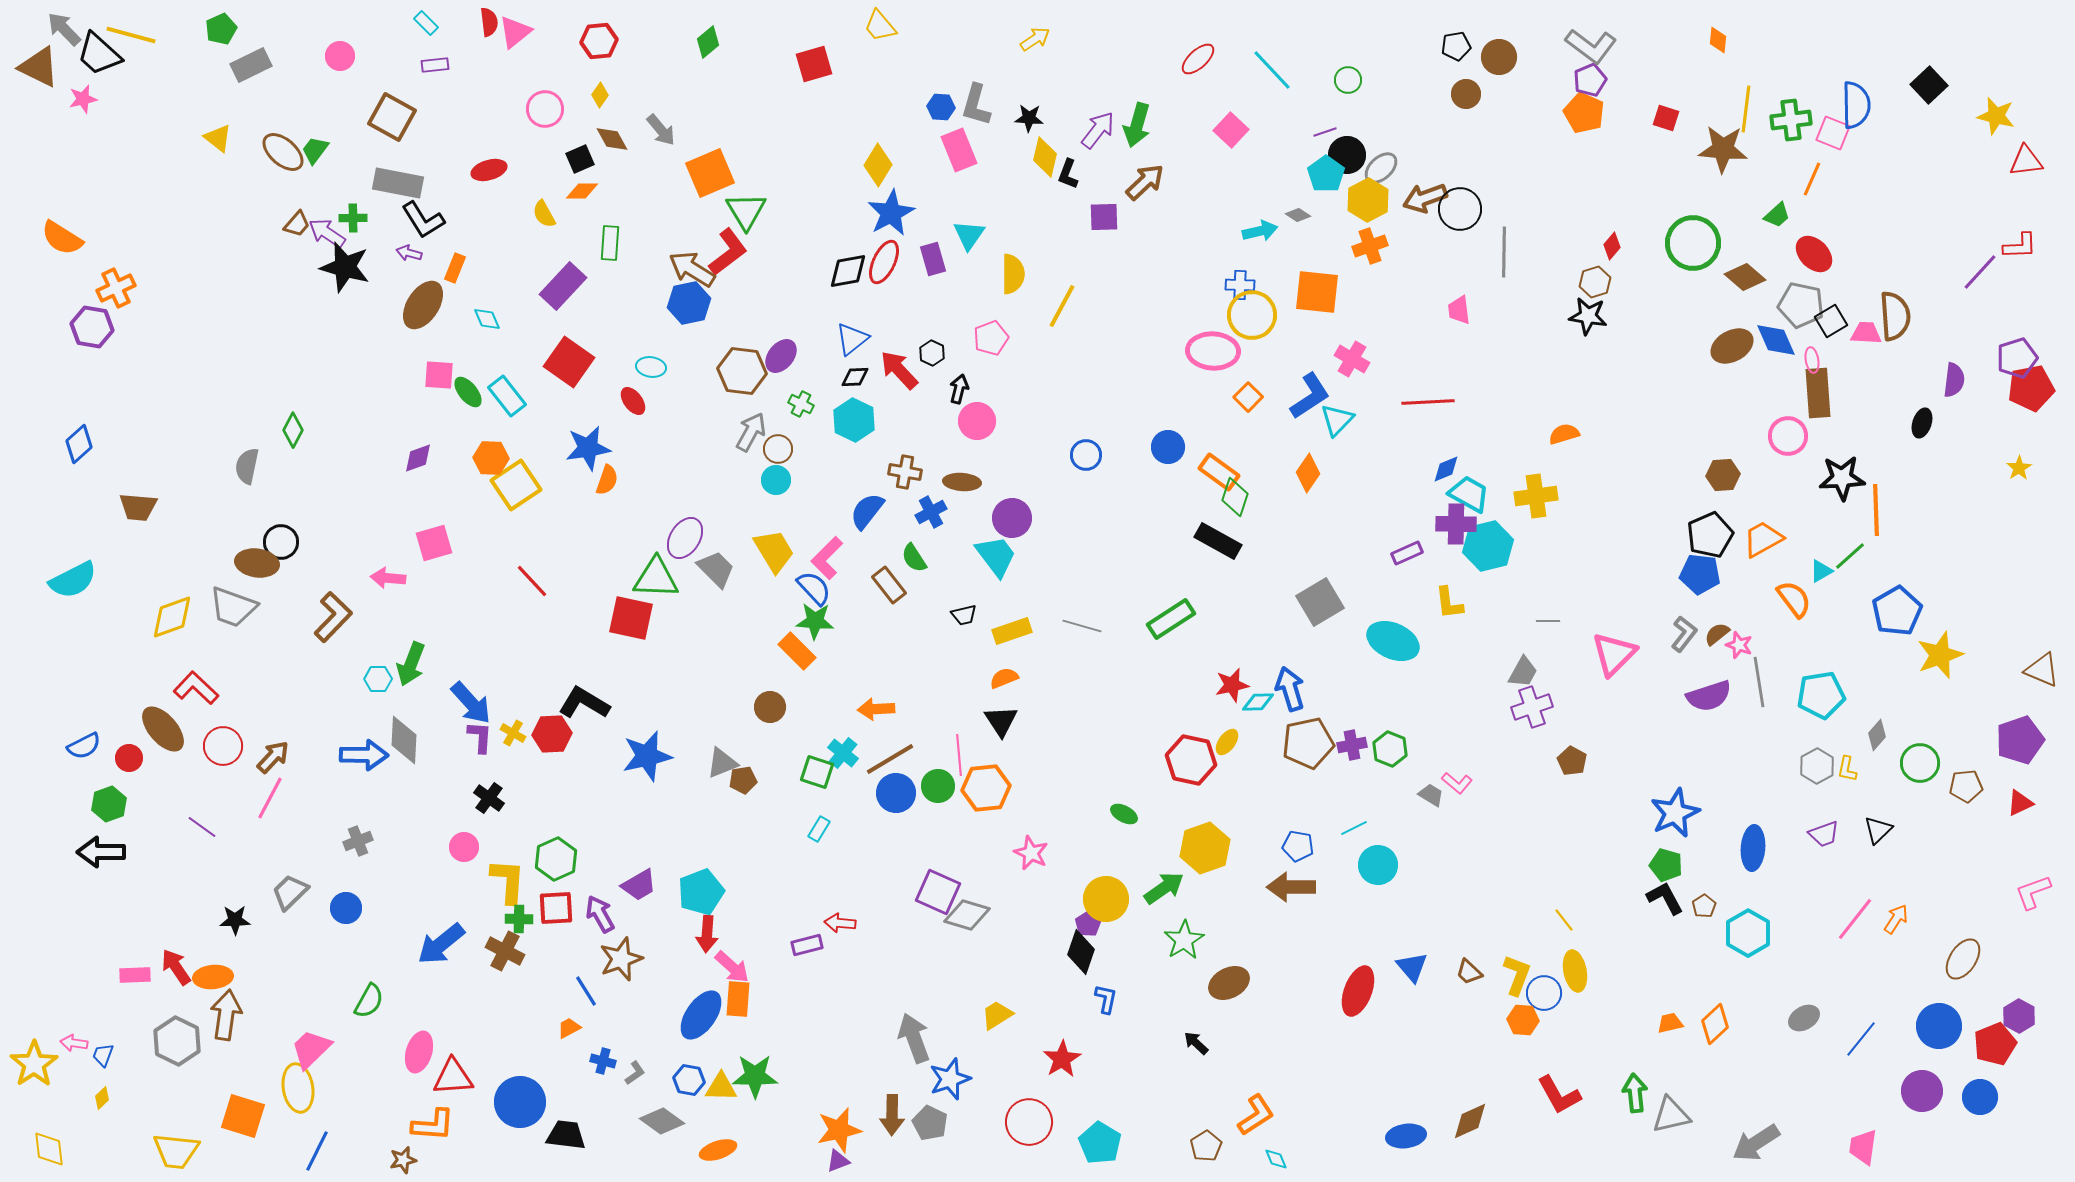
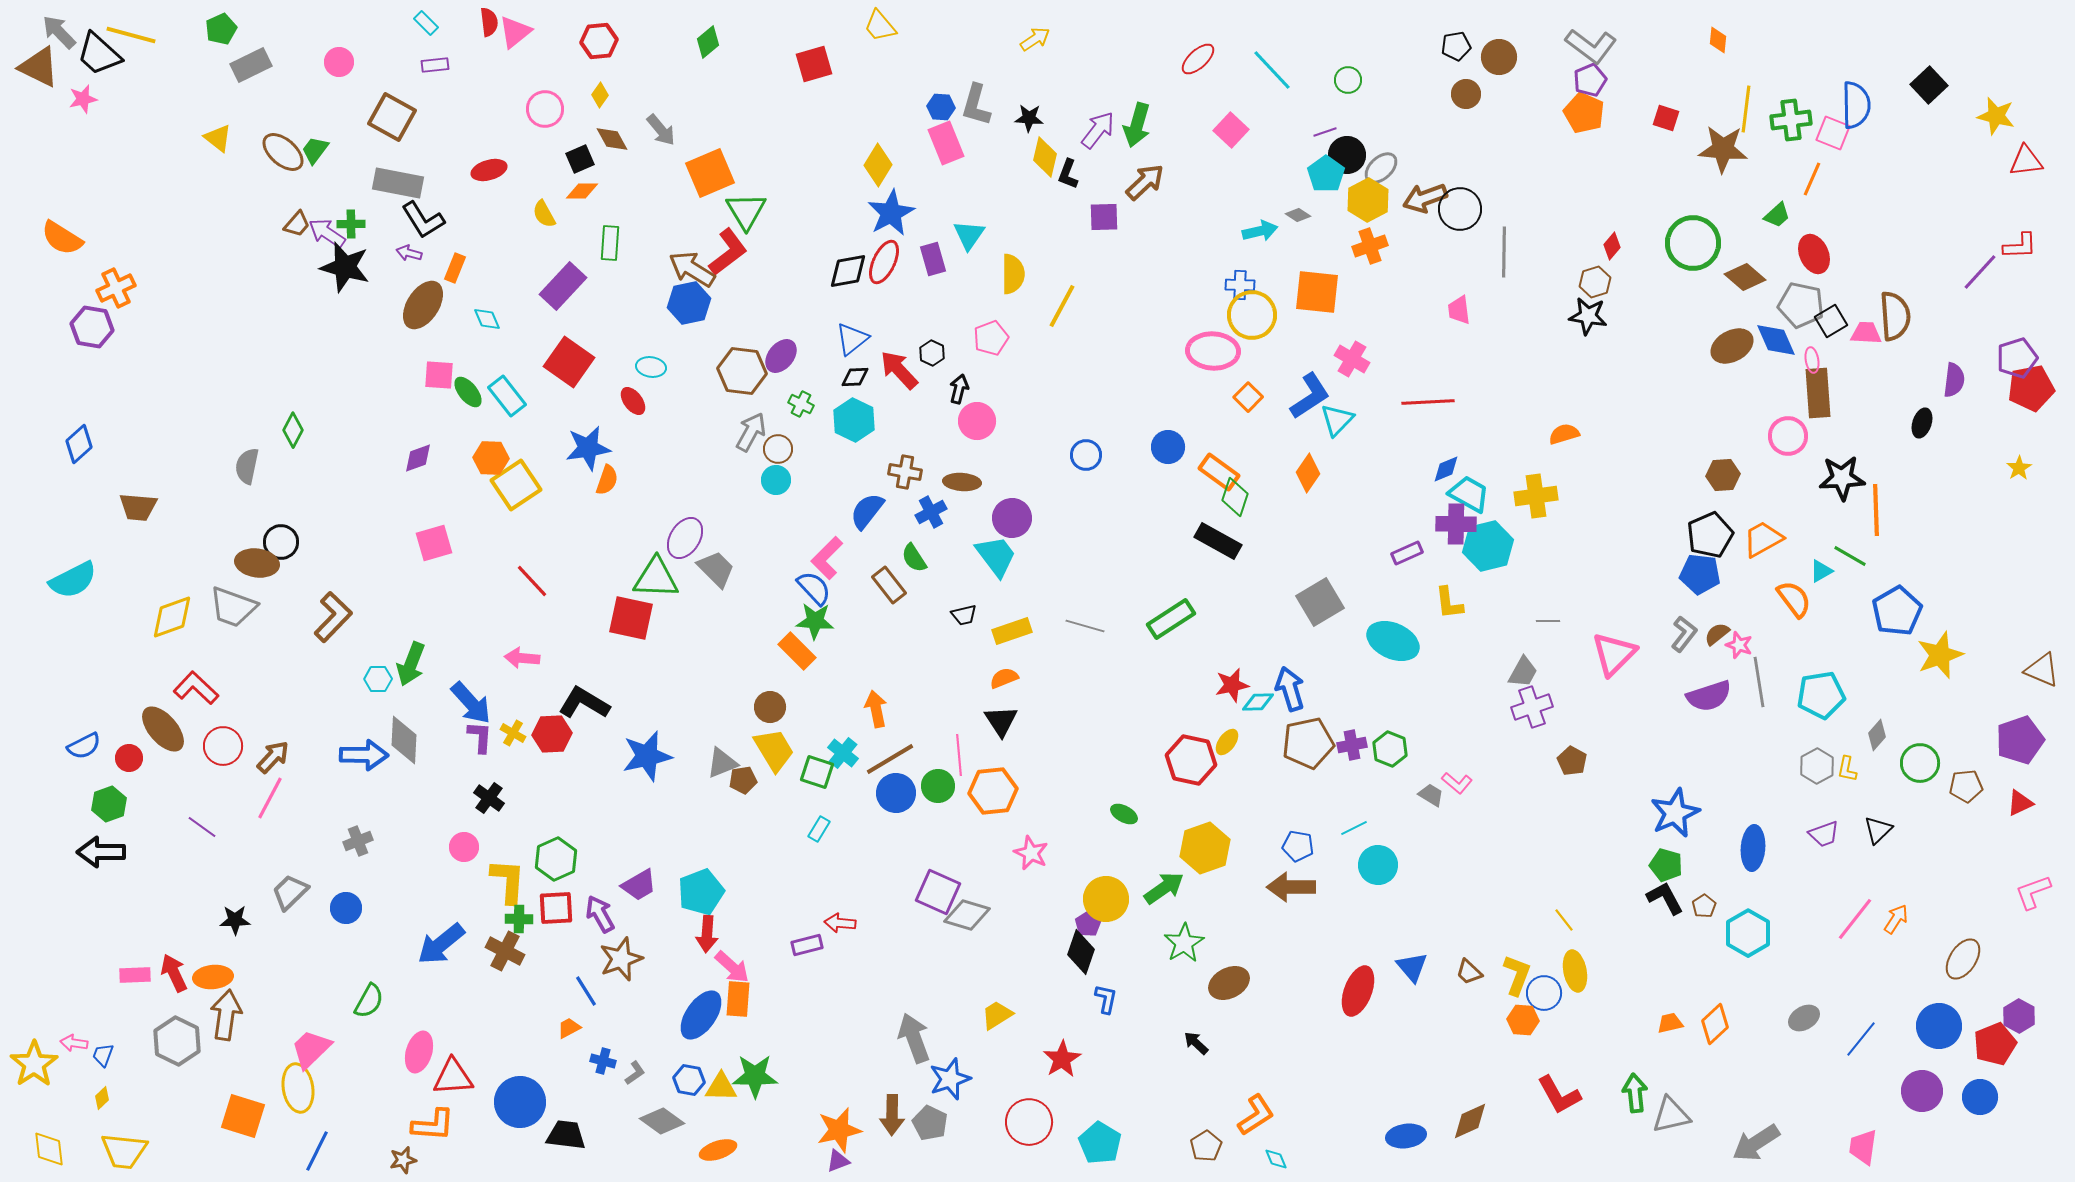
gray arrow at (64, 29): moved 5 px left, 3 px down
pink circle at (340, 56): moved 1 px left, 6 px down
pink rectangle at (959, 150): moved 13 px left, 7 px up
green cross at (353, 218): moved 2 px left, 6 px down
red ellipse at (1814, 254): rotated 21 degrees clockwise
yellow trapezoid at (774, 551): moved 199 px down
green line at (1850, 556): rotated 72 degrees clockwise
pink arrow at (388, 578): moved 134 px right, 80 px down
gray line at (1082, 626): moved 3 px right
orange arrow at (876, 709): rotated 81 degrees clockwise
orange hexagon at (986, 788): moved 7 px right, 3 px down
green star at (1184, 940): moved 3 px down
red arrow at (176, 967): moved 2 px left, 6 px down; rotated 9 degrees clockwise
yellow trapezoid at (176, 1151): moved 52 px left
